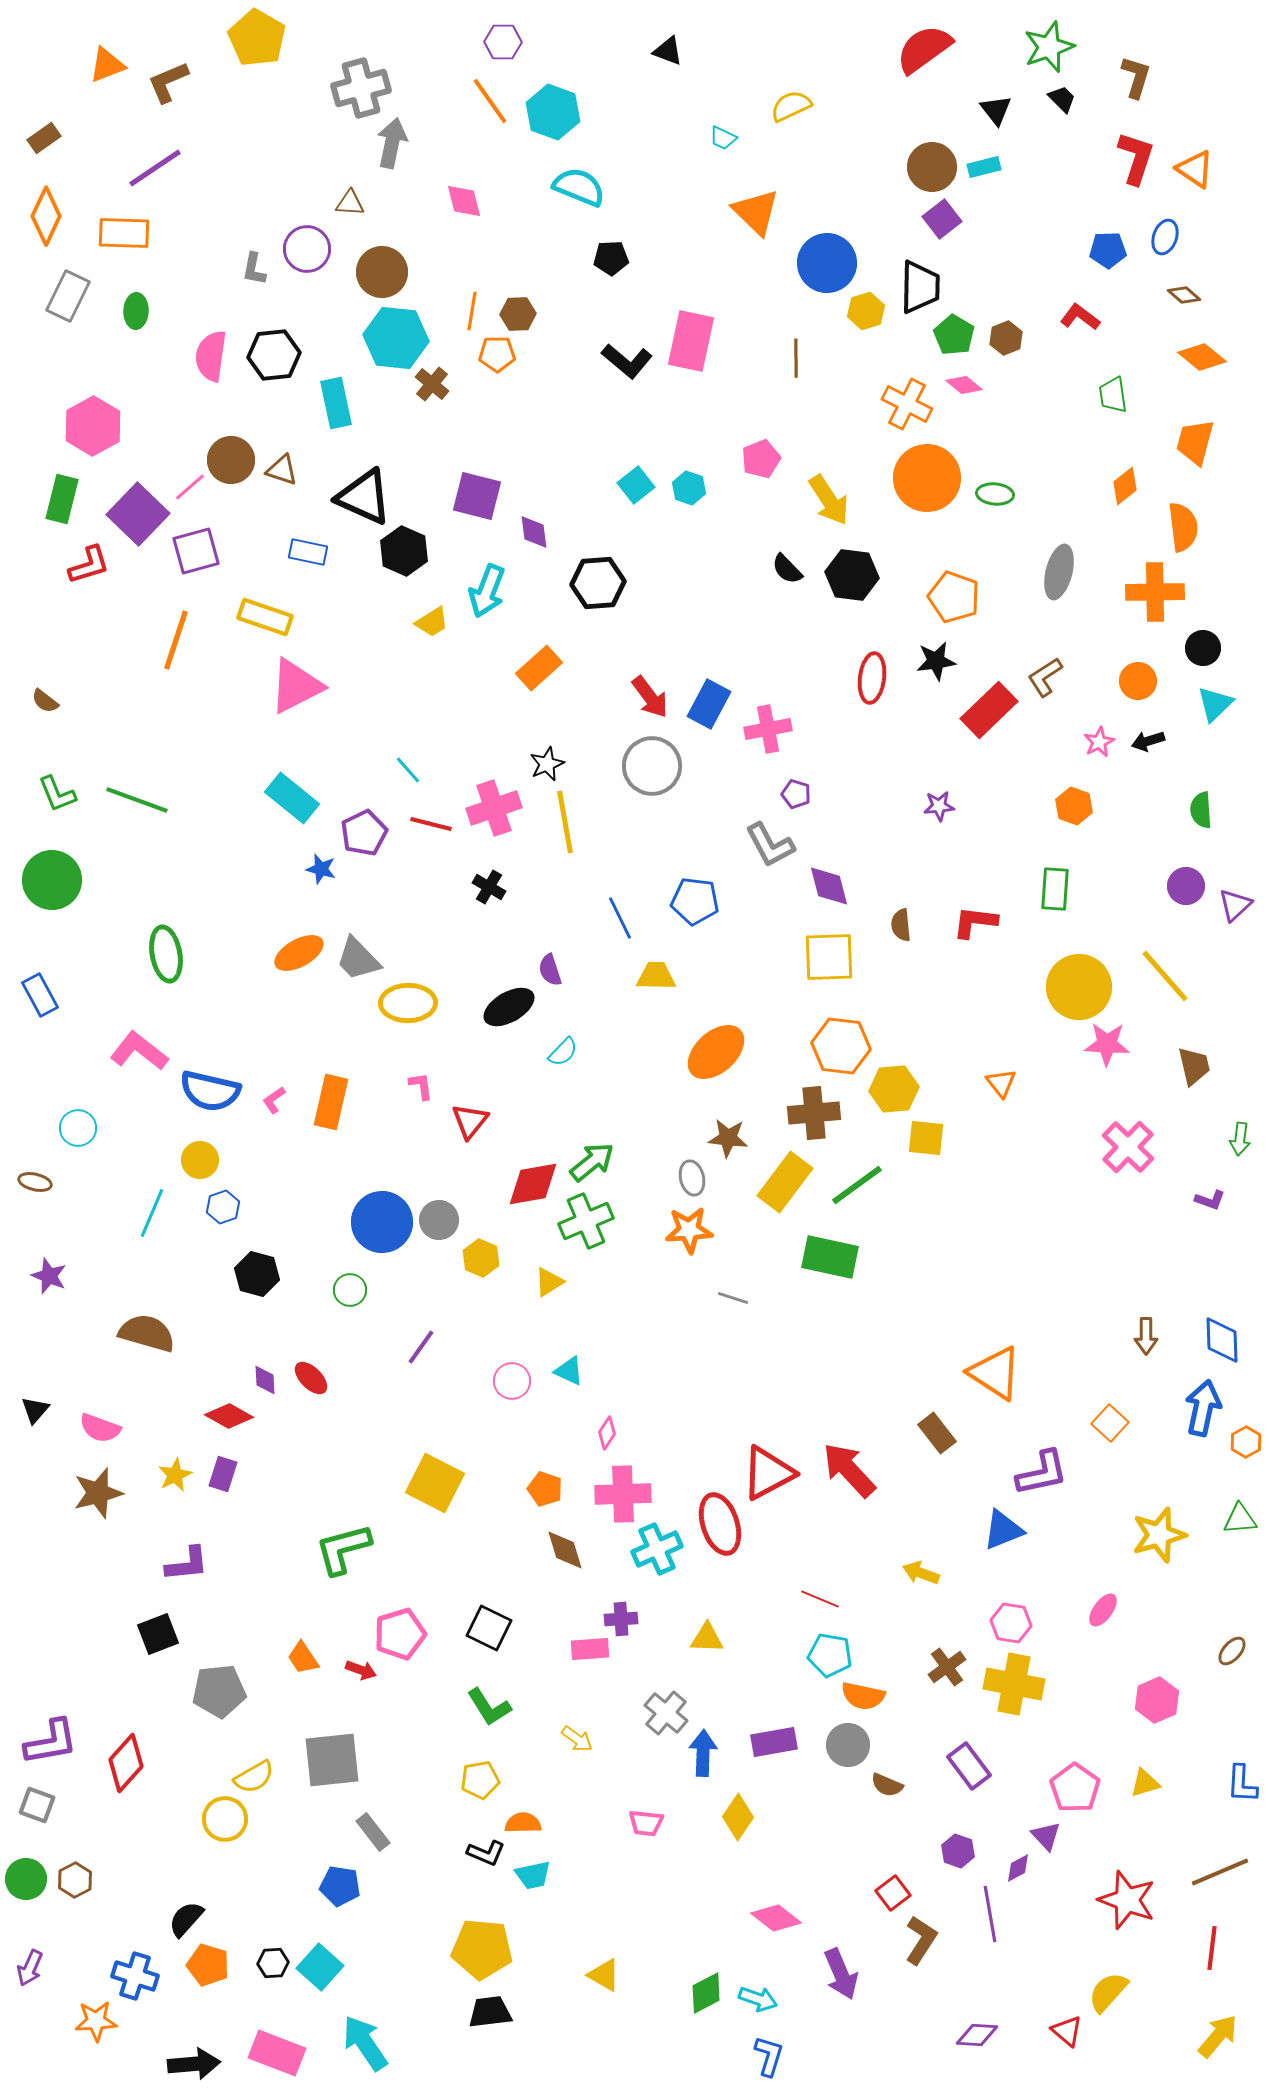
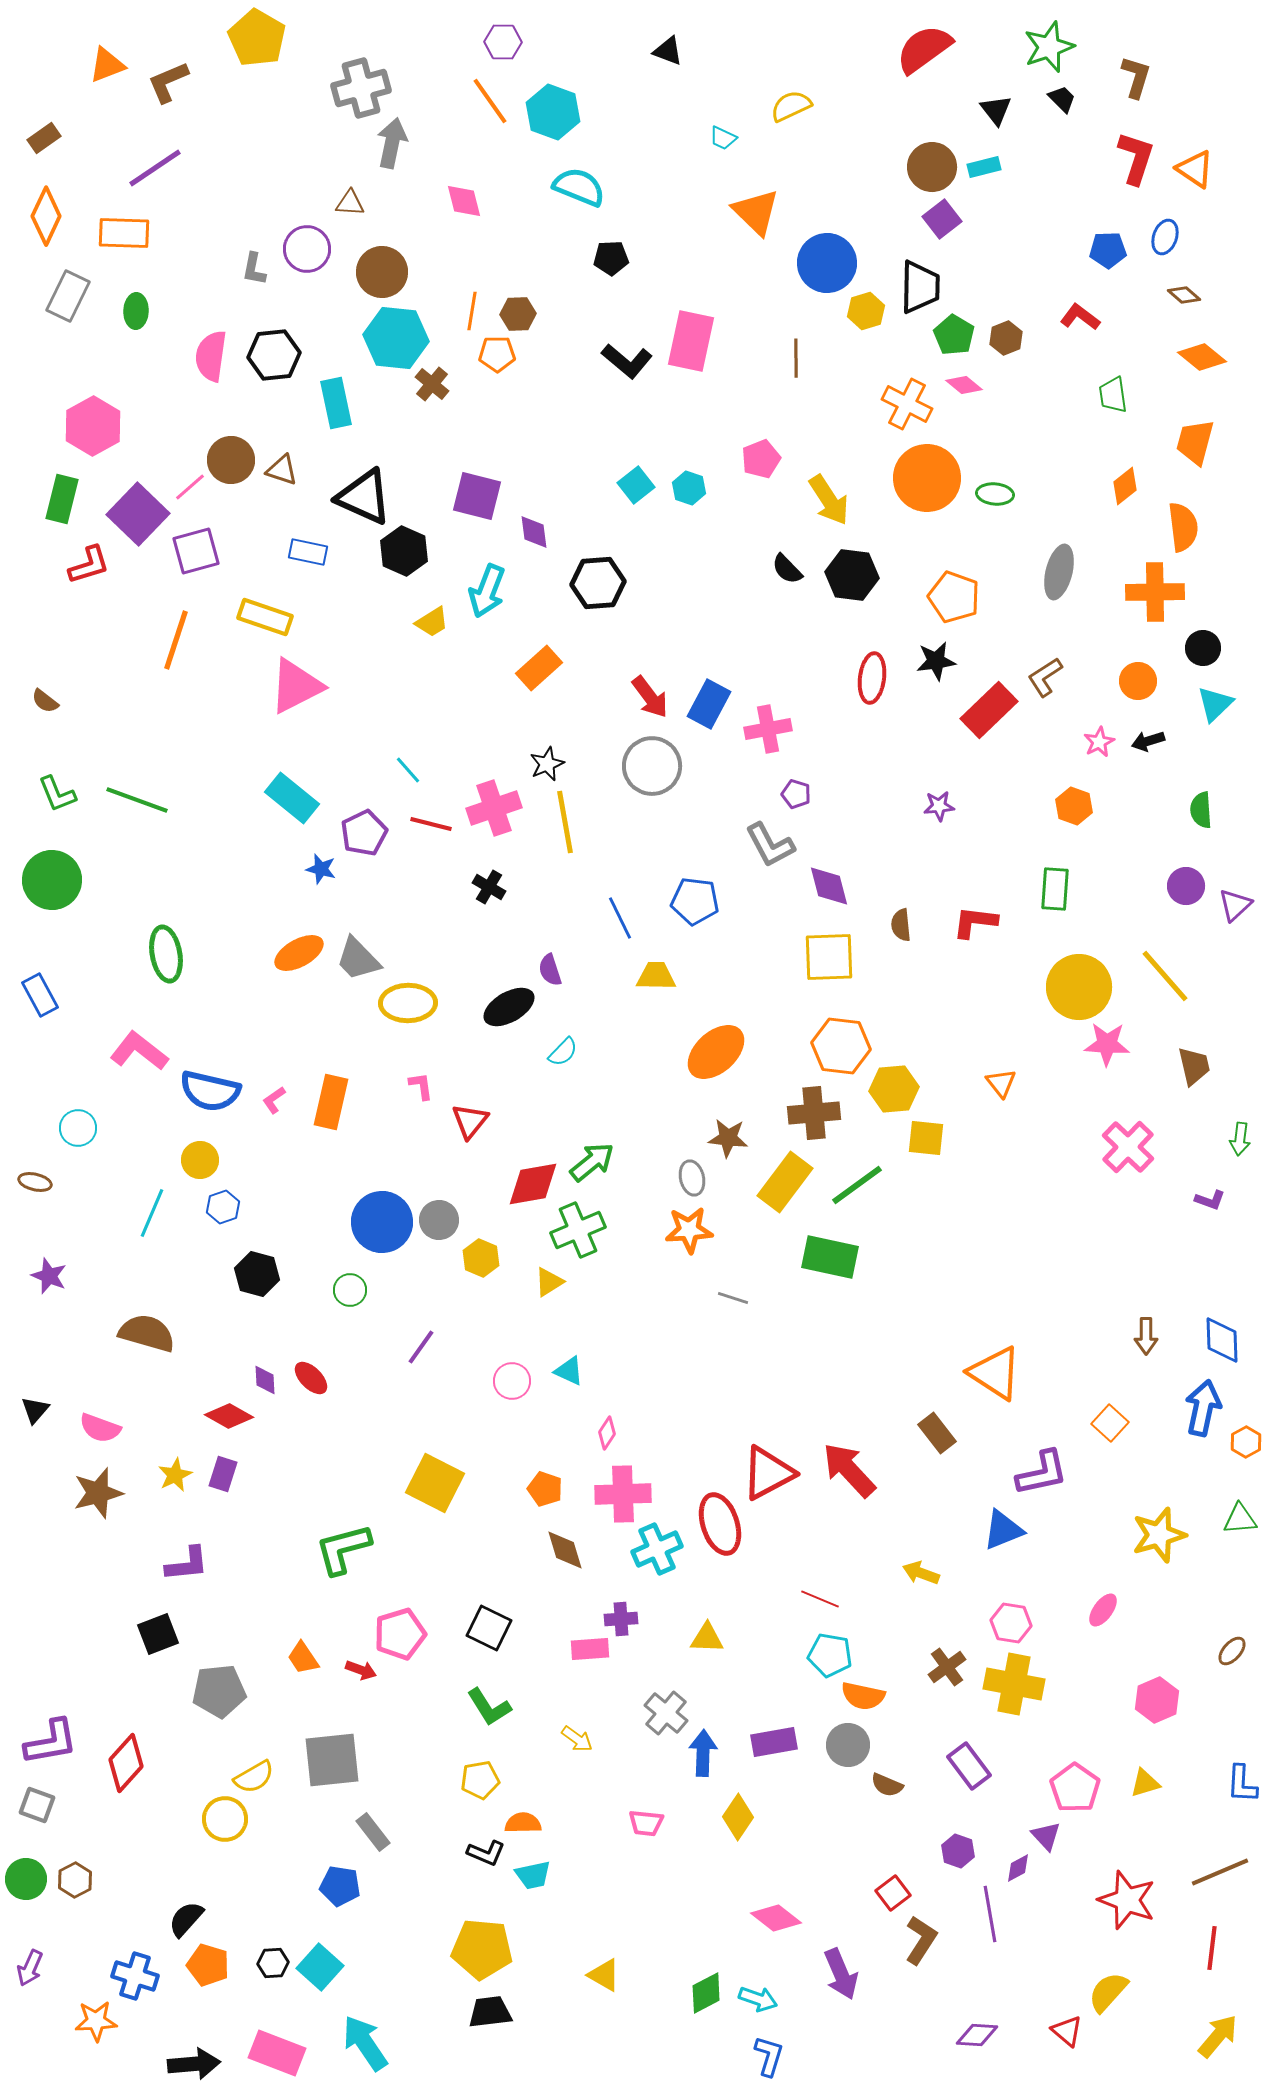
green cross at (586, 1221): moved 8 px left, 9 px down
